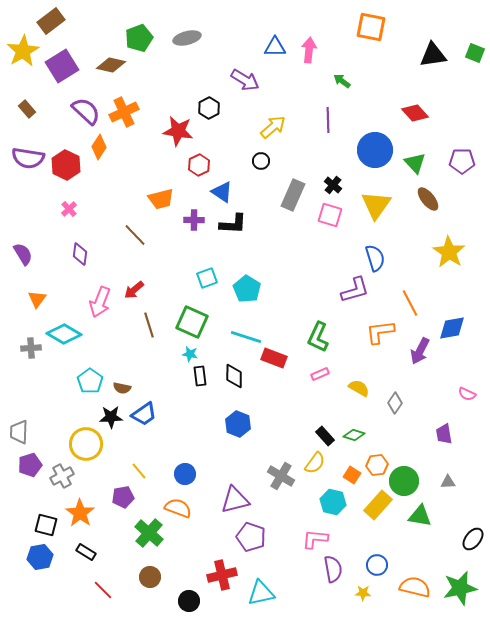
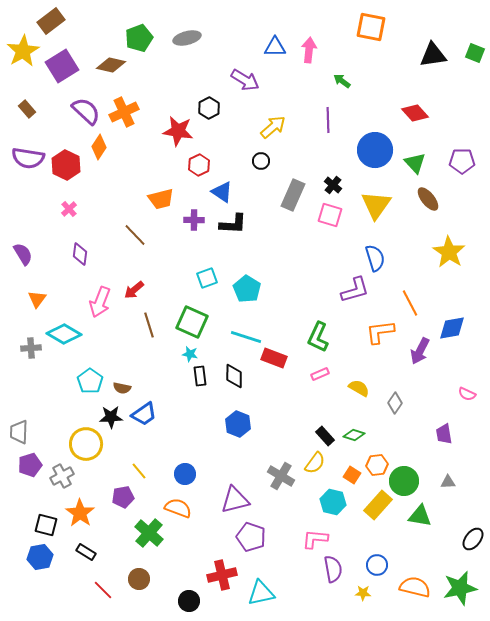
brown circle at (150, 577): moved 11 px left, 2 px down
